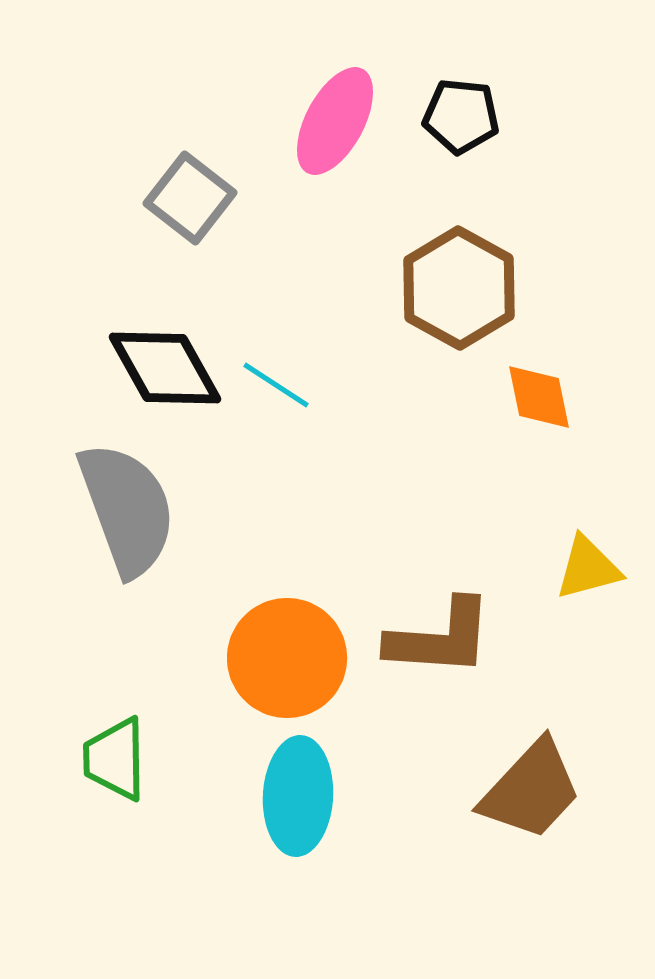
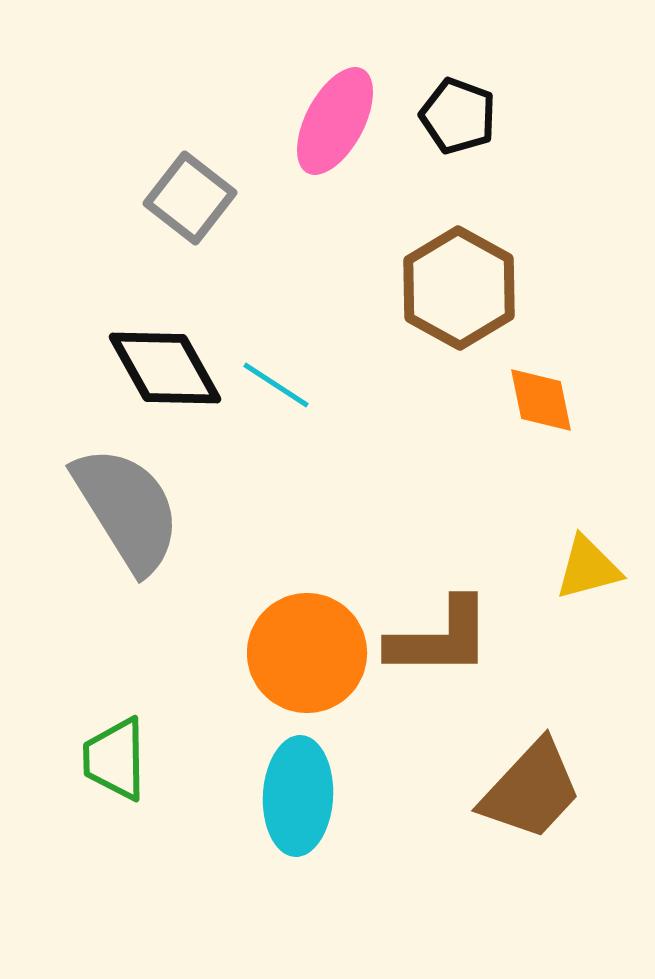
black pentagon: moved 3 px left; rotated 14 degrees clockwise
orange diamond: moved 2 px right, 3 px down
gray semicircle: rotated 12 degrees counterclockwise
brown L-shape: rotated 4 degrees counterclockwise
orange circle: moved 20 px right, 5 px up
